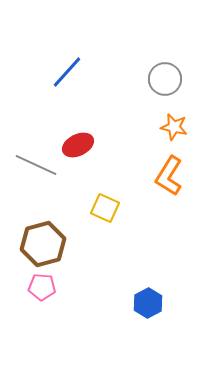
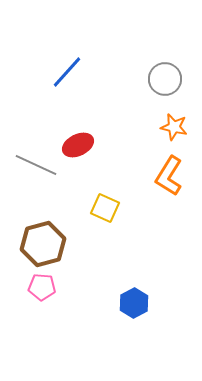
blue hexagon: moved 14 px left
